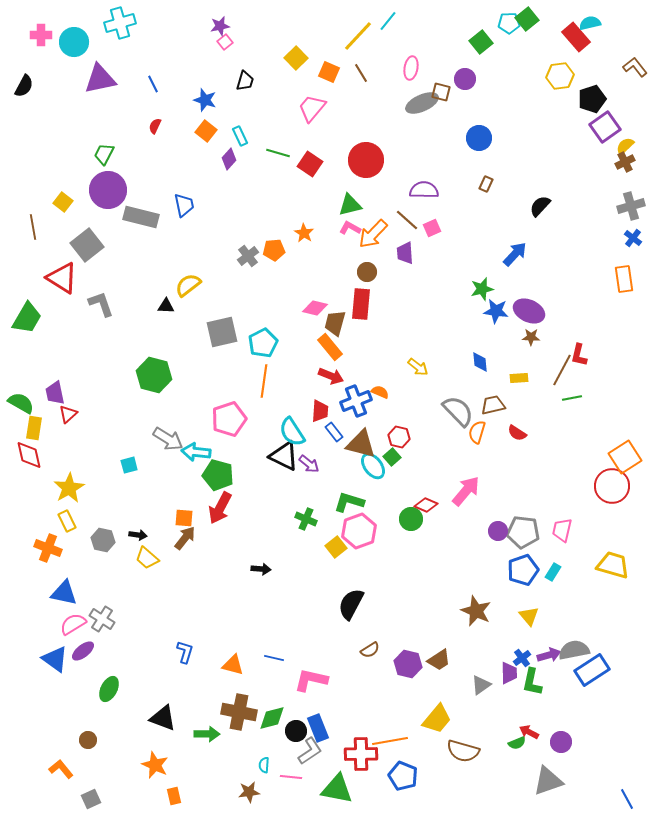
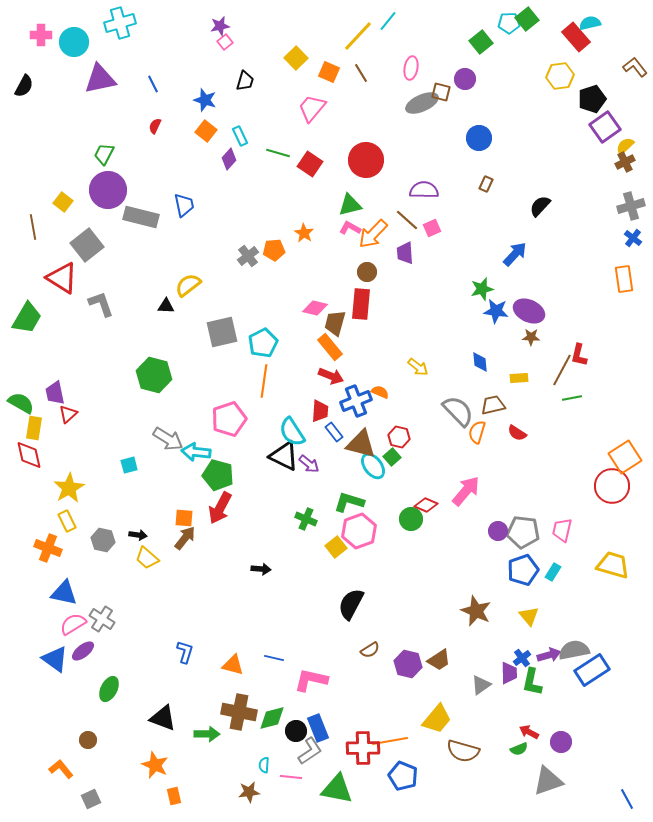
green semicircle at (517, 743): moved 2 px right, 6 px down
red cross at (361, 754): moved 2 px right, 6 px up
